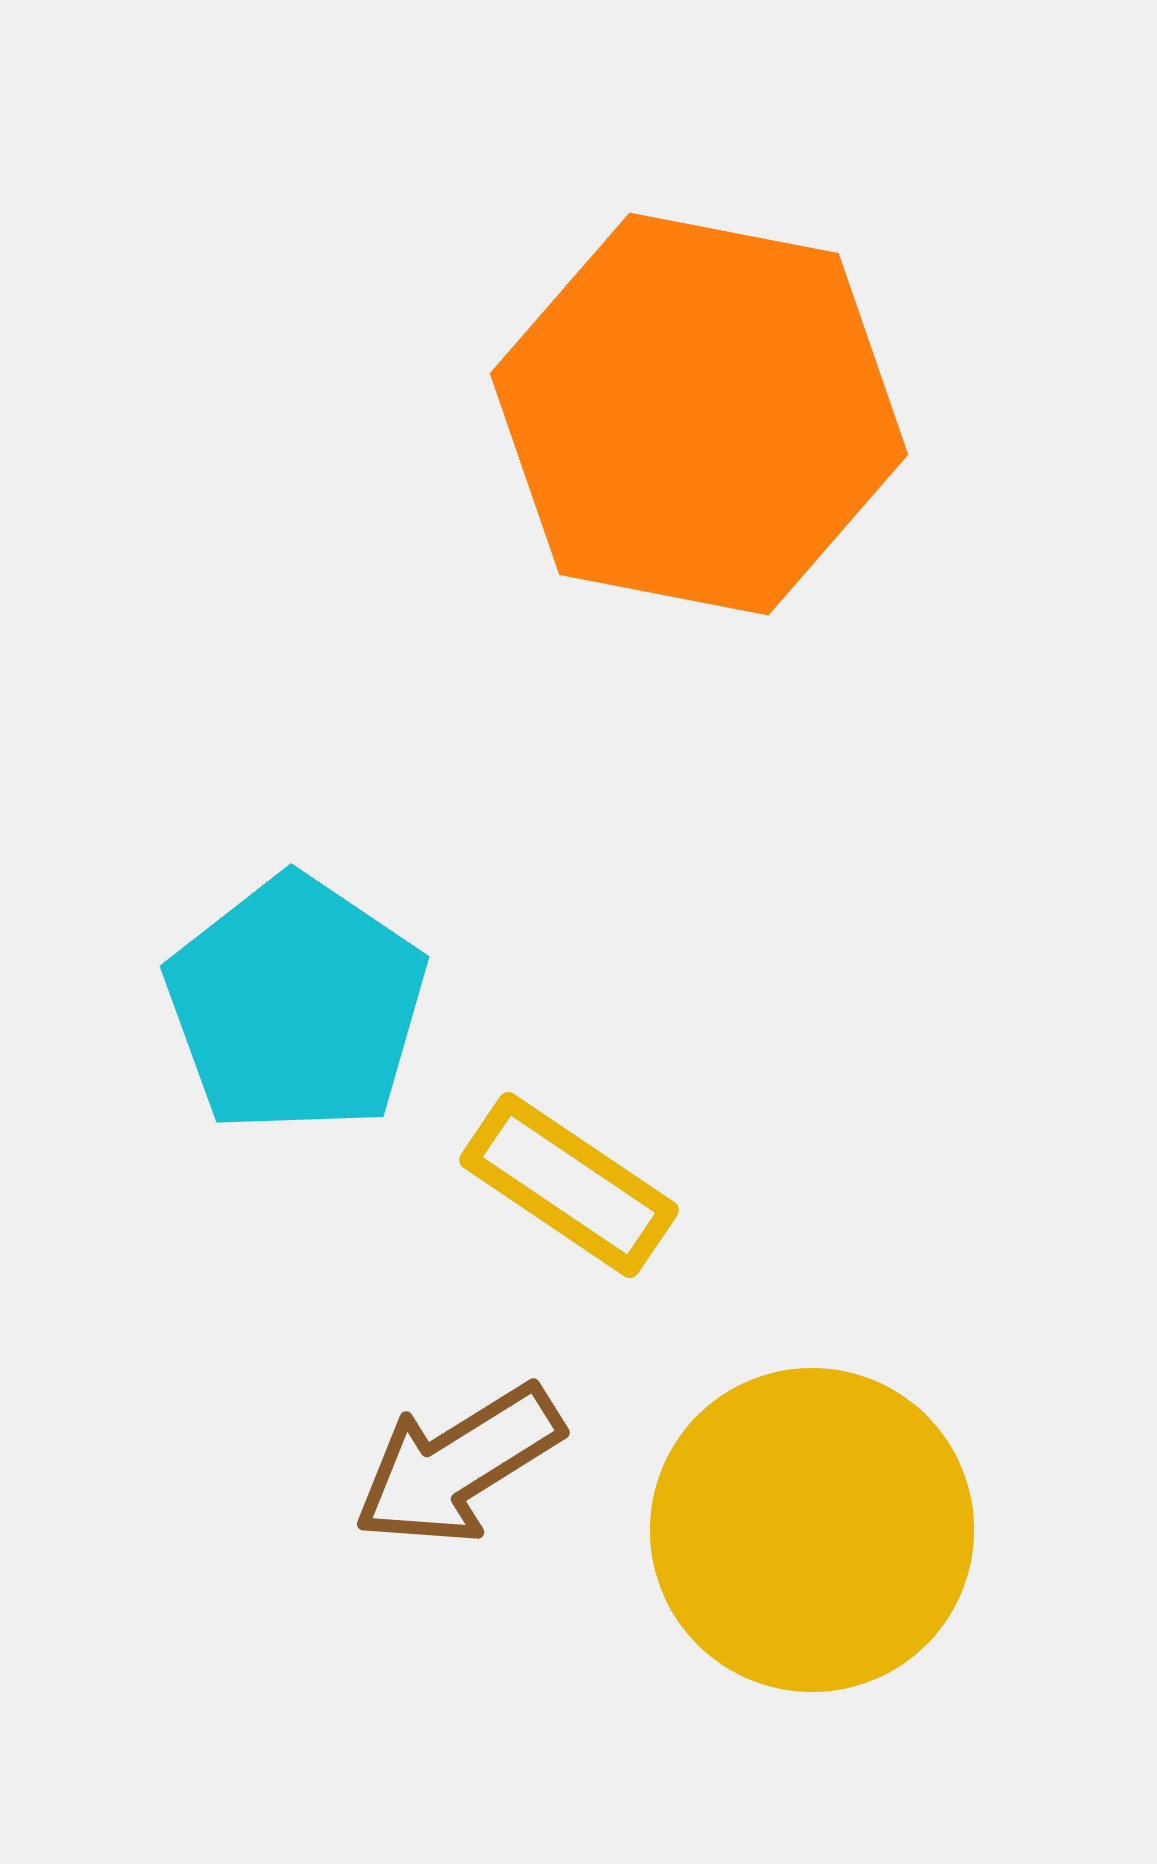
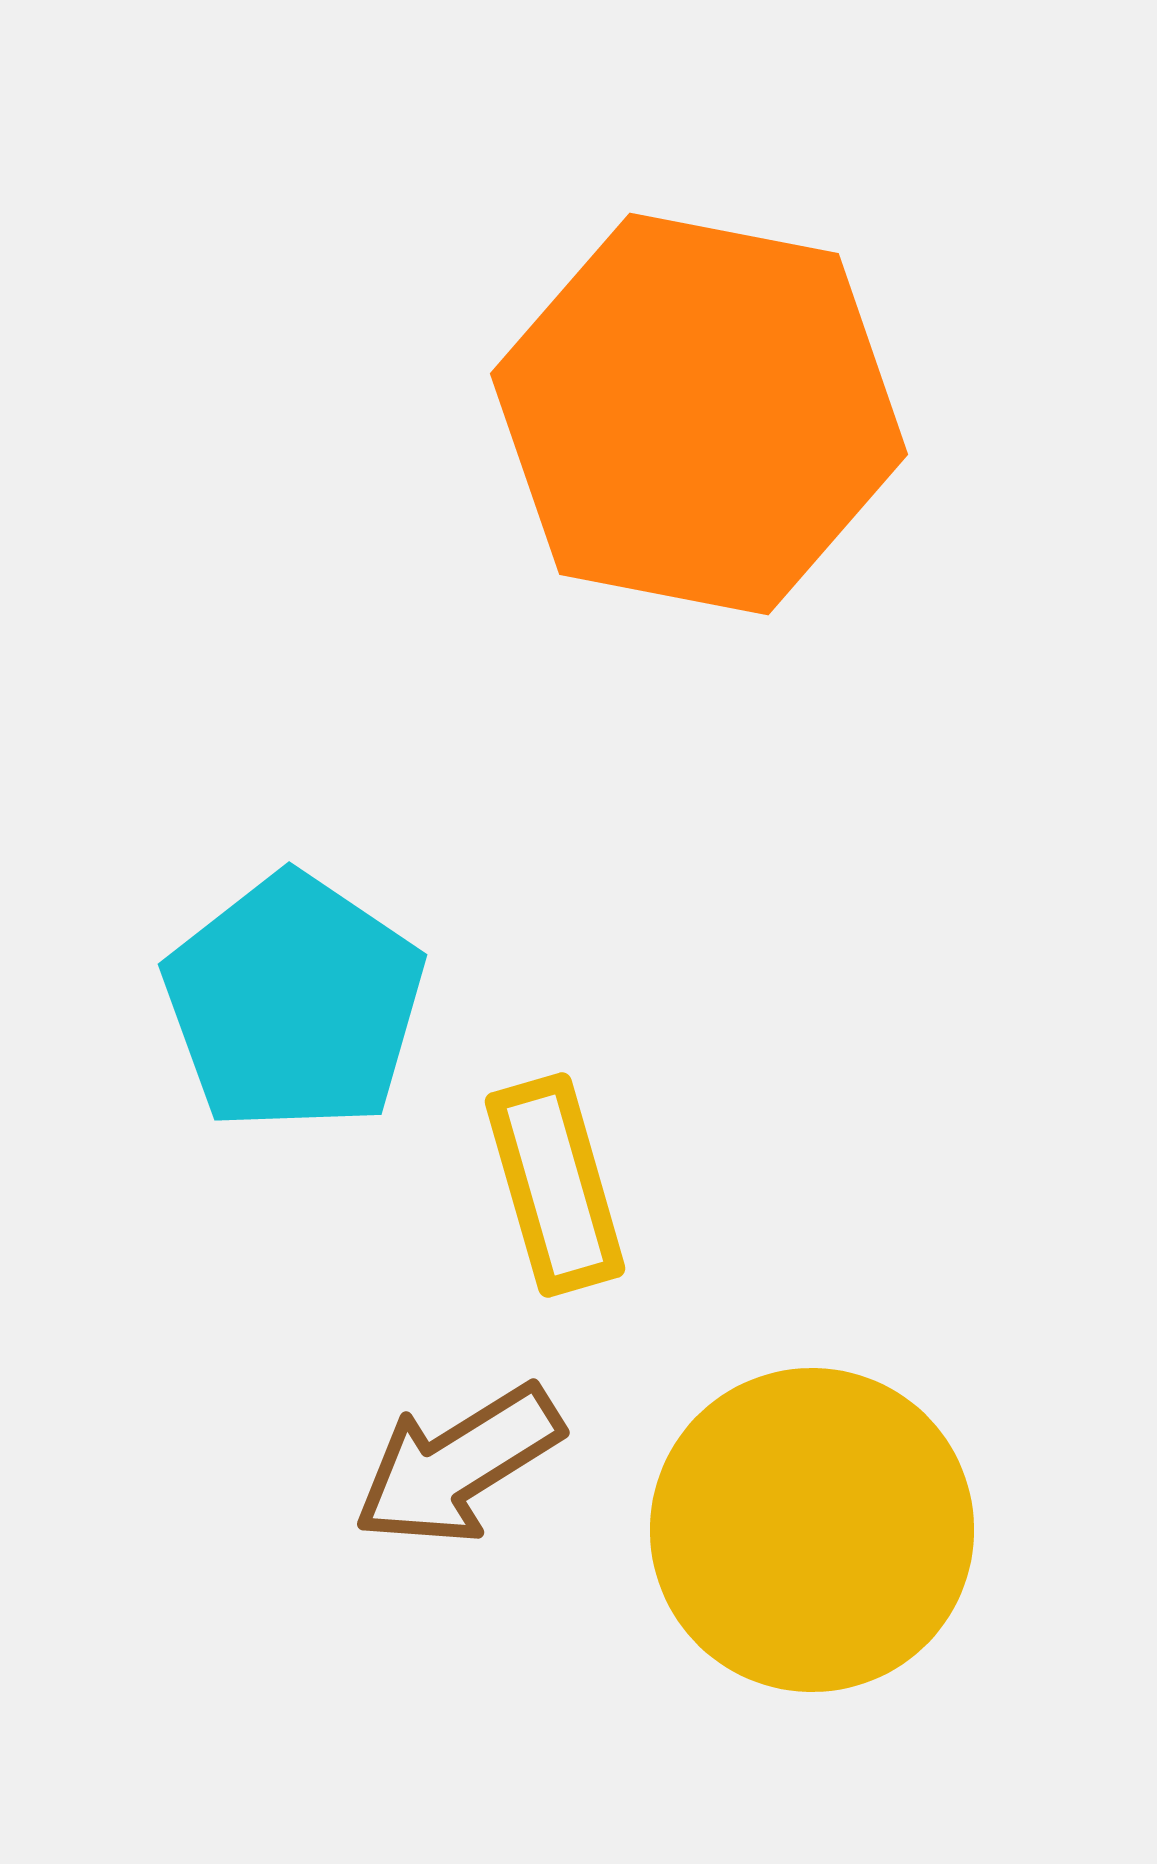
cyan pentagon: moved 2 px left, 2 px up
yellow rectangle: moved 14 px left; rotated 40 degrees clockwise
